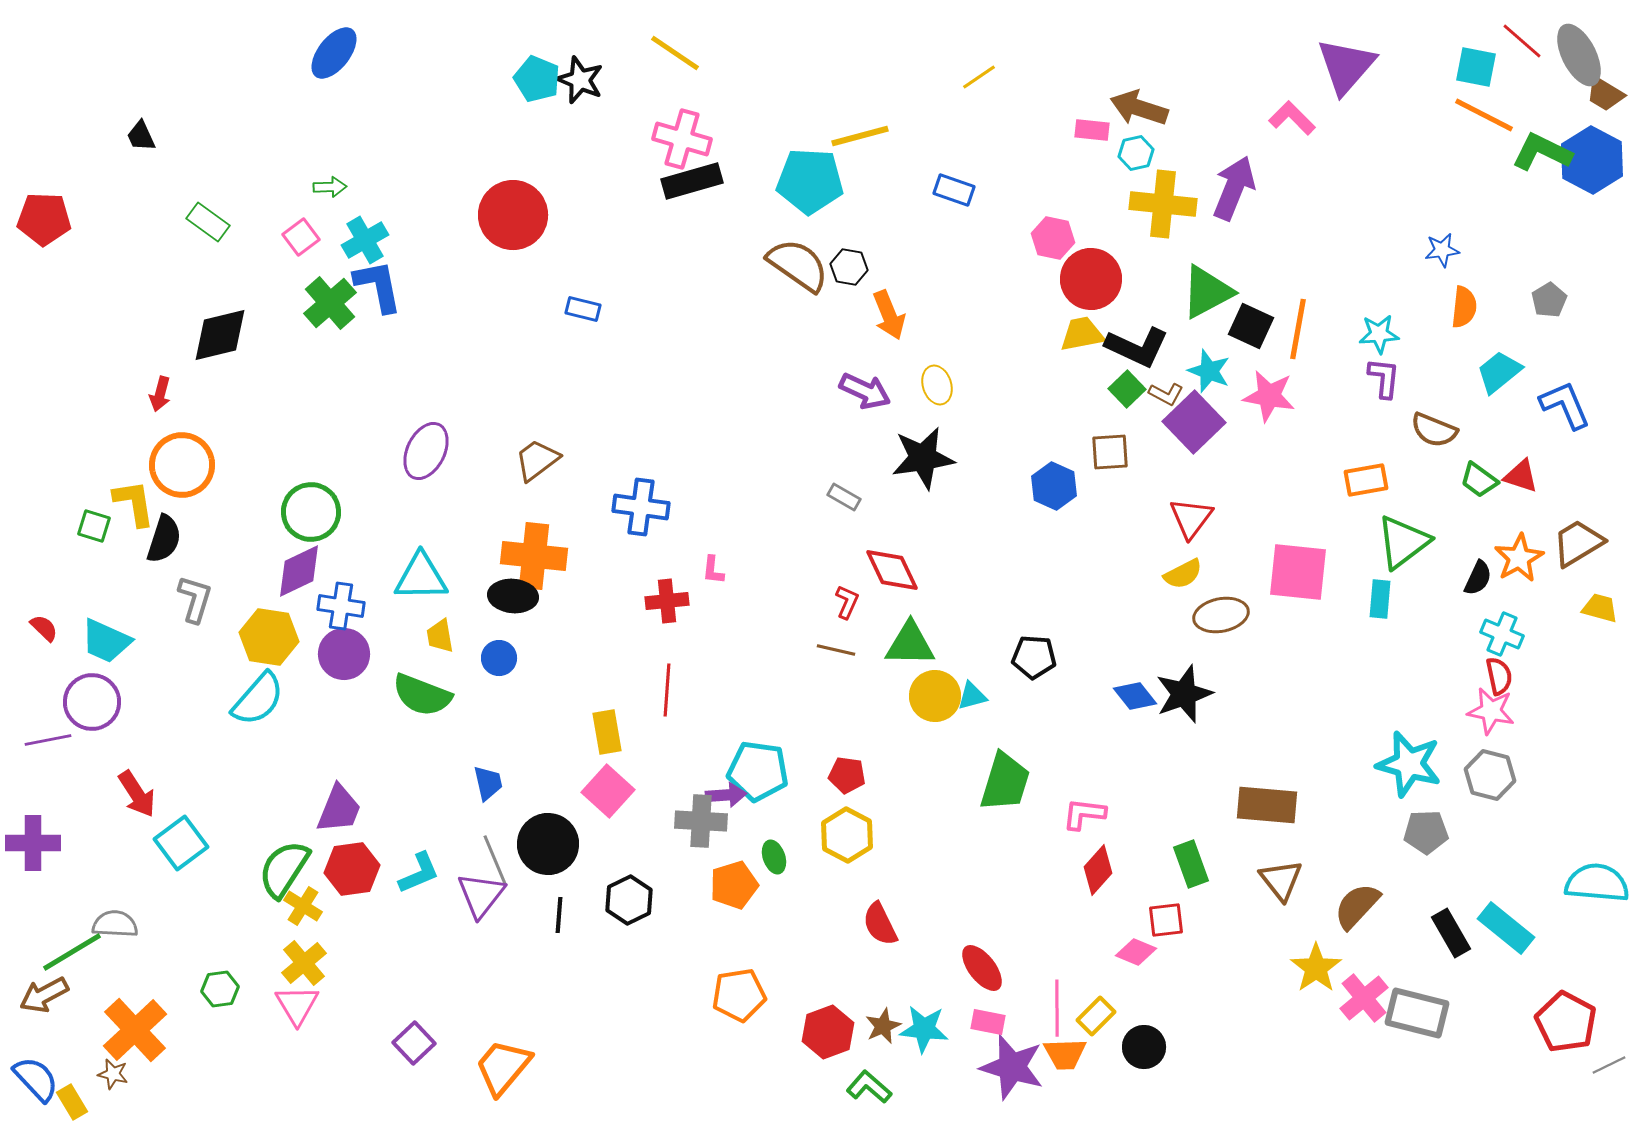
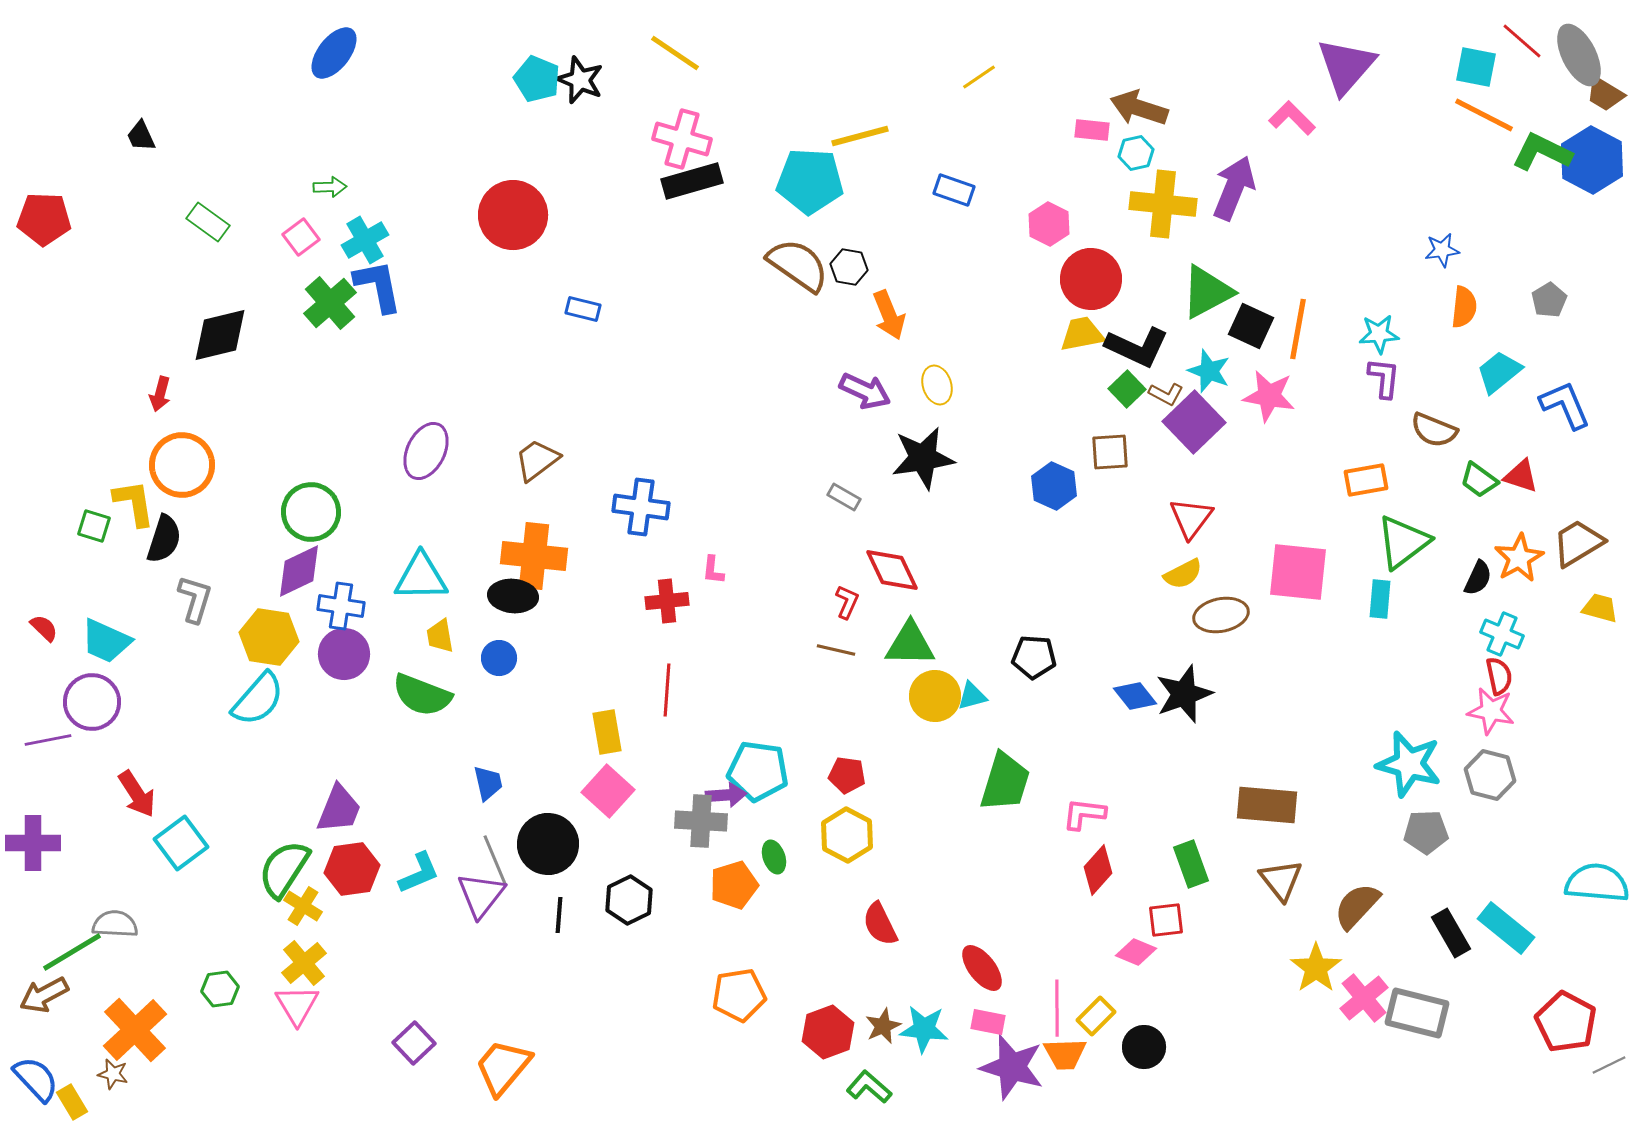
pink hexagon at (1053, 238): moved 4 px left, 14 px up; rotated 15 degrees clockwise
